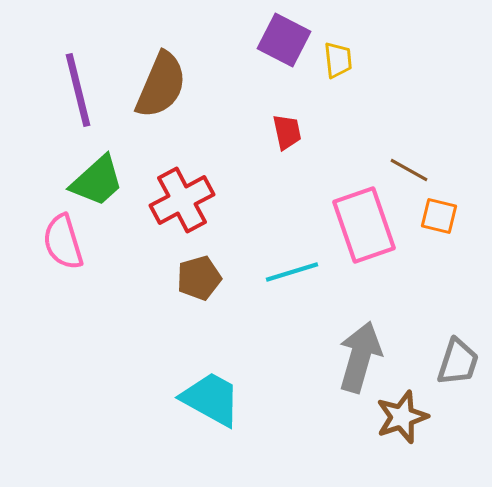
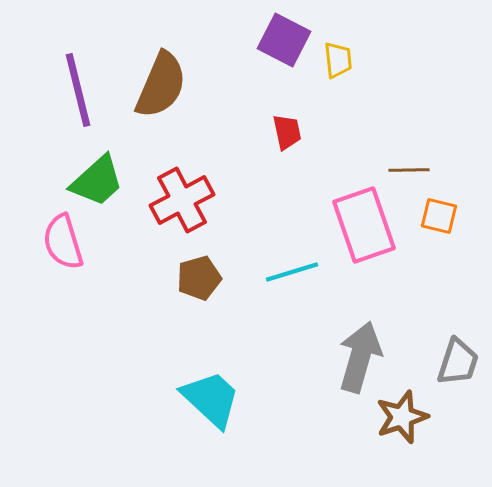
brown line: rotated 30 degrees counterclockwise
cyan trapezoid: rotated 14 degrees clockwise
